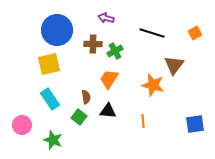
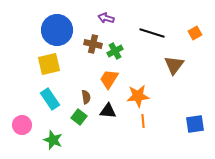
brown cross: rotated 12 degrees clockwise
orange star: moved 15 px left, 11 px down; rotated 20 degrees counterclockwise
